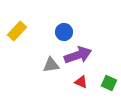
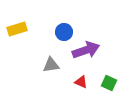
yellow rectangle: moved 2 px up; rotated 30 degrees clockwise
purple arrow: moved 8 px right, 5 px up
